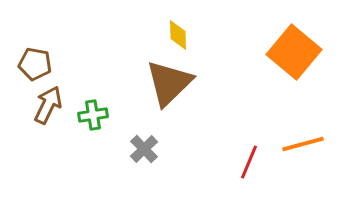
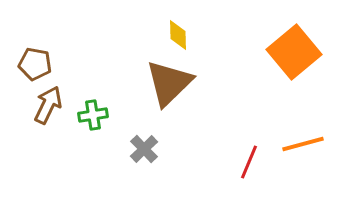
orange square: rotated 10 degrees clockwise
